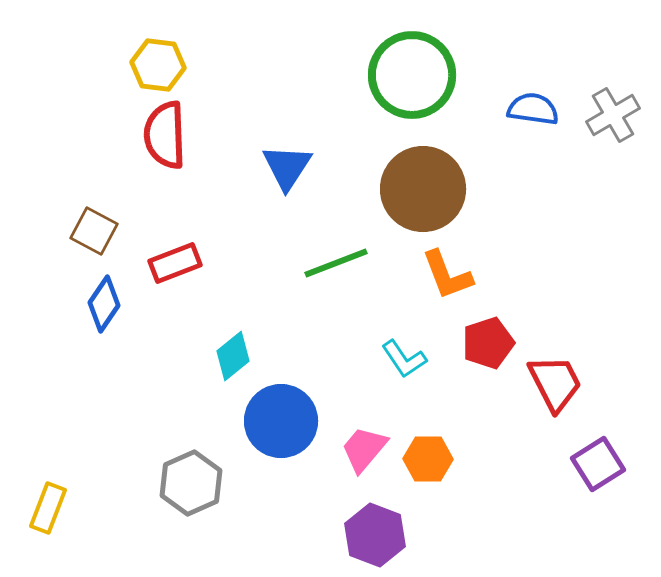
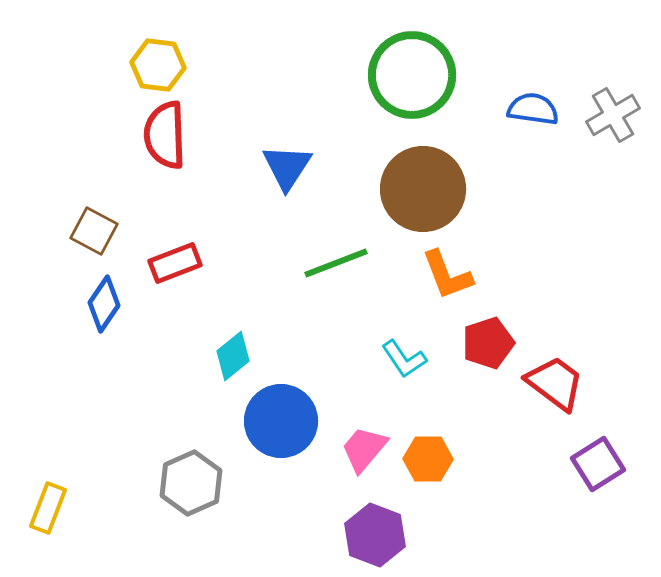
red trapezoid: rotated 26 degrees counterclockwise
